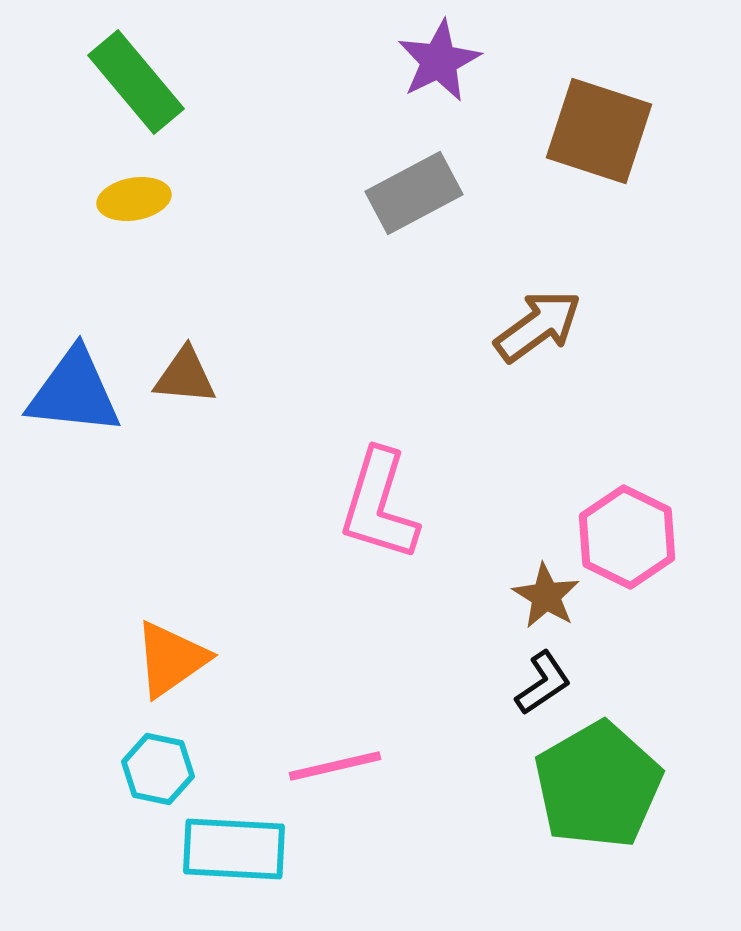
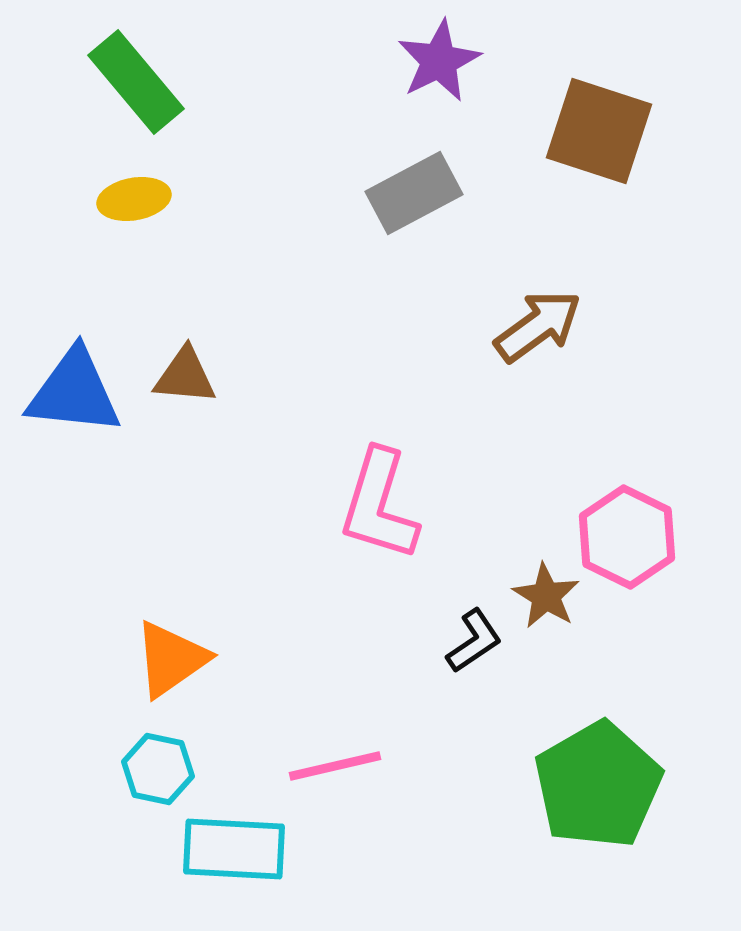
black L-shape: moved 69 px left, 42 px up
